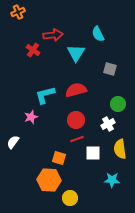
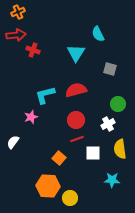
red arrow: moved 37 px left
red cross: rotated 16 degrees counterclockwise
orange square: rotated 24 degrees clockwise
orange hexagon: moved 1 px left, 6 px down
